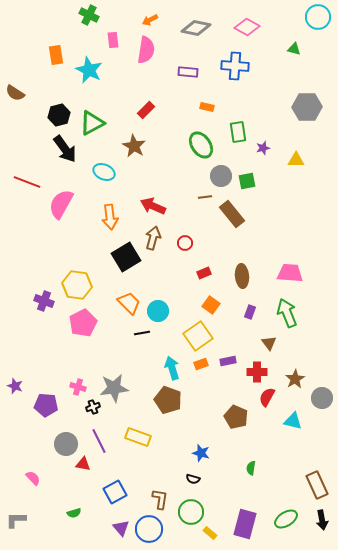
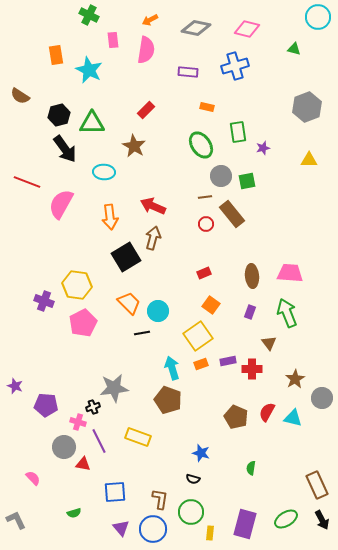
pink diamond at (247, 27): moved 2 px down; rotated 15 degrees counterclockwise
blue cross at (235, 66): rotated 20 degrees counterclockwise
brown semicircle at (15, 93): moved 5 px right, 3 px down
gray hexagon at (307, 107): rotated 20 degrees counterclockwise
green triangle at (92, 123): rotated 28 degrees clockwise
yellow triangle at (296, 160): moved 13 px right
cyan ellipse at (104, 172): rotated 20 degrees counterclockwise
red circle at (185, 243): moved 21 px right, 19 px up
brown ellipse at (242, 276): moved 10 px right
red cross at (257, 372): moved 5 px left, 3 px up
pink cross at (78, 387): moved 35 px down
red semicircle at (267, 397): moved 15 px down
cyan triangle at (293, 421): moved 3 px up
gray circle at (66, 444): moved 2 px left, 3 px down
blue square at (115, 492): rotated 25 degrees clockwise
gray L-shape at (16, 520): rotated 65 degrees clockwise
black arrow at (322, 520): rotated 18 degrees counterclockwise
blue circle at (149, 529): moved 4 px right
yellow rectangle at (210, 533): rotated 56 degrees clockwise
